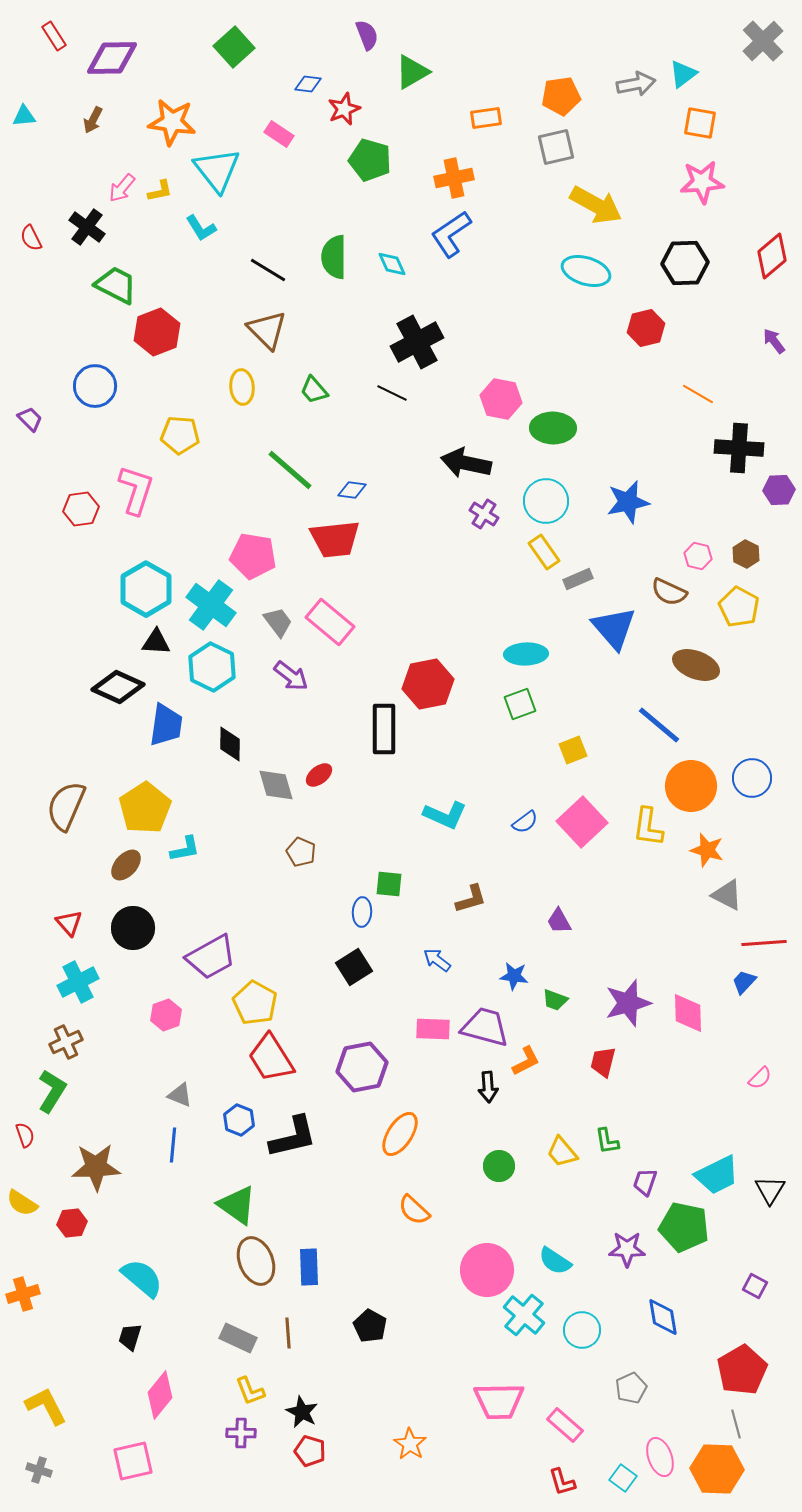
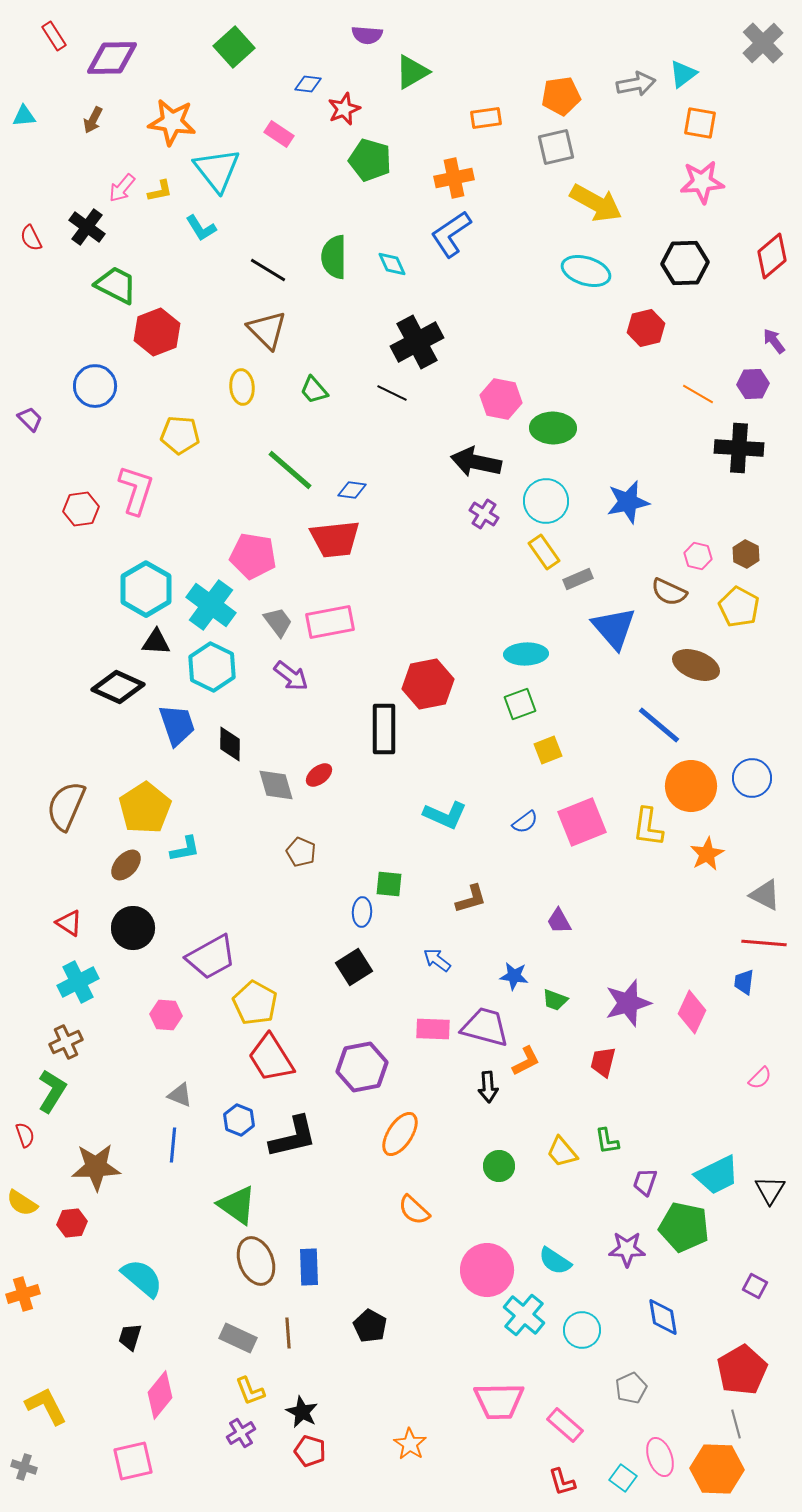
purple semicircle at (367, 35): rotated 116 degrees clockwise
gray cross at (763, 41): moved 2 px down
yellow arrow at (596, 205): moved 2 px up
black arrow at (466, 463): moved 10 px right, 1 px up
purple hexagon at (779, 490): moved 26 px left, 106 px up
pink rectangle at (330, 622): rotated 51 degrees counterclockwise
blue trapezoid at (166, 725): moved 11 px right; rotated 27 degrees counterclockwise
yellow square at (573, 750): moved 25 px left
pink square at (582, 822): rotated 21 degrees clockwise
orange star at (707, 850): moved 4 px down; rotated 28 degrees clockwise
gray triangle at (727, 895): moved 38 px right
red triangle at (69, 923): rotated 16 degrees counterclockwise
red line at (764, 943): rotated 9 degrees clockwise
blue trapezoid at (744, 982): rotated 36 degrees counterclockwise
pink diamond at (688, 1013): moved 4 px right, 1 px up; rotated 27 degrees clockwise
pink hexagon at (166, 1015): rotated 24 degrees clockwise
purple cross at (241, 1433): rotated 32 degrees counterclockwise
gray cross at (39, 1470): moved 15 px left, 3 px up
